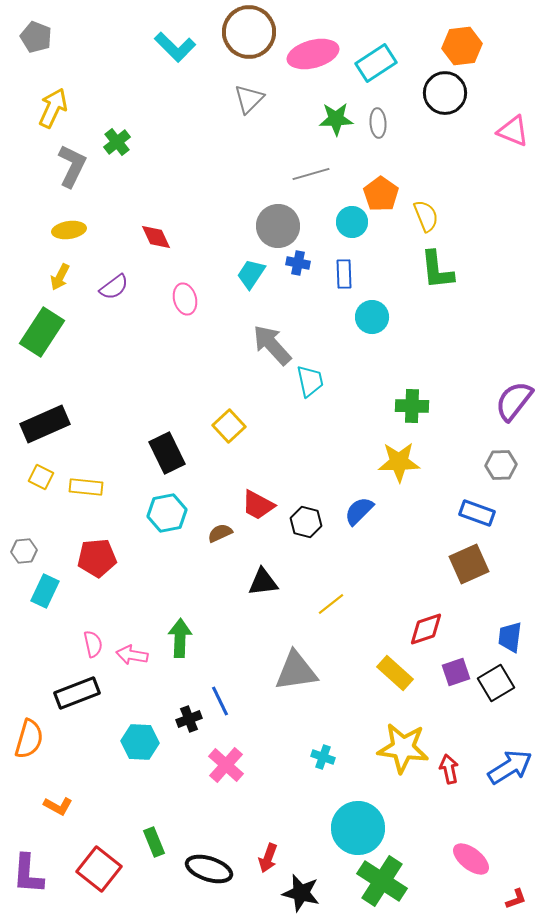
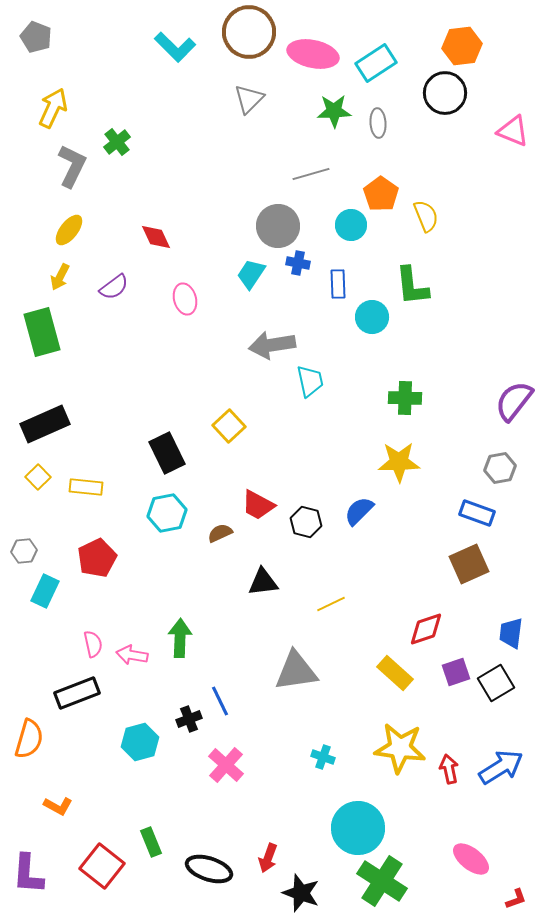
pink ellipse at (313, 54): rotated 27 degrees clockwise
green star at (336, 119): moved 2 px left, 8 px up
cyan circle at (352, 222): moved 1 px left, 3 px down
yellow ellipse at (69, 230): rotated 44 degrees counterclockwise
green L-shape at (437, 270): moved 25 px left, 16 px down
blue rectangle at (344, 274): moved 6 px left, 10 px down
green rectangle at (42, 332): rotated 48 degrees counterclockwise
gray arrow at (272, 345): rotated 57 degrees counterclockwise
green cross at (412, 406): moved 7 px left, 8 px up
gray hexagon at (501, 465): moved 1 px left, 3 px down; rotated 8 degrees counterclockwise
yellow square at (41, 477): moved 3 px left; rotated 20 degrees clockwise
red pentagon at (97, 558): rotated 21 degrees counterclockwise
yellow line at (331, 604): rotated 12 degrees clockwise
blue trapezoid at (510, 637): moved 1 px right, 4 px up
cyan hexagon at (140, 742): rotated 18 degrees counterclockwise
yellow star at (403, 748): moved 3 px left
blue arrow at (510, 767): moved 9 px left
green rectangle at (154, 842): moved 3 px left
red square at (99, 869): moved 3 px right, 3 px up
black star at (301, 893): rotated 6 degrees clockwise
